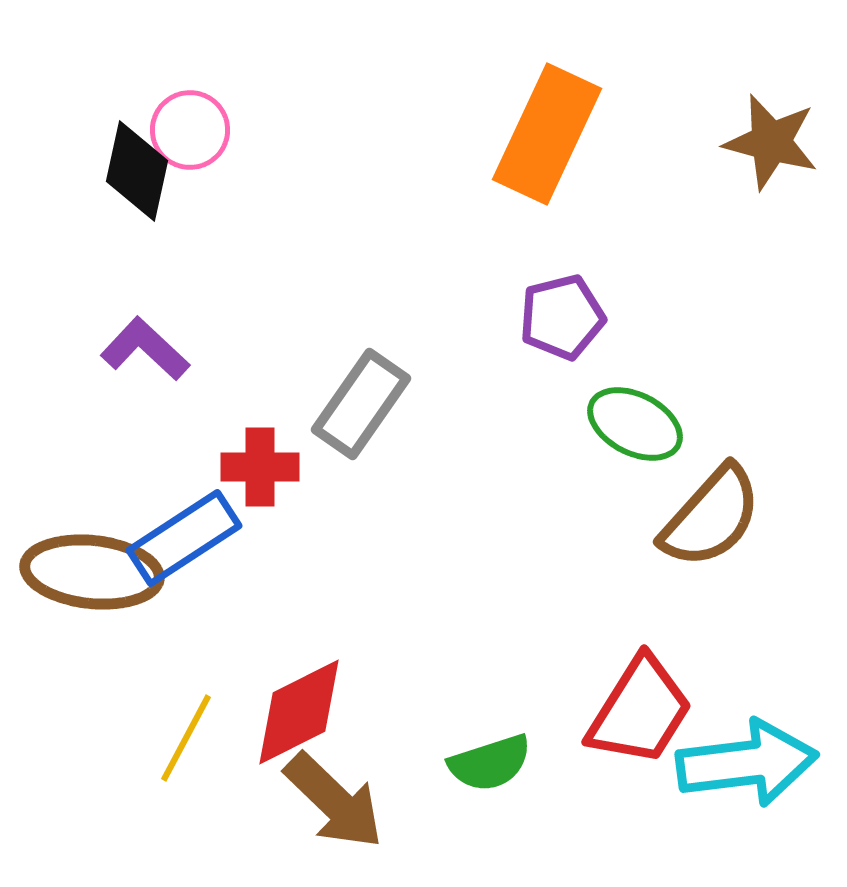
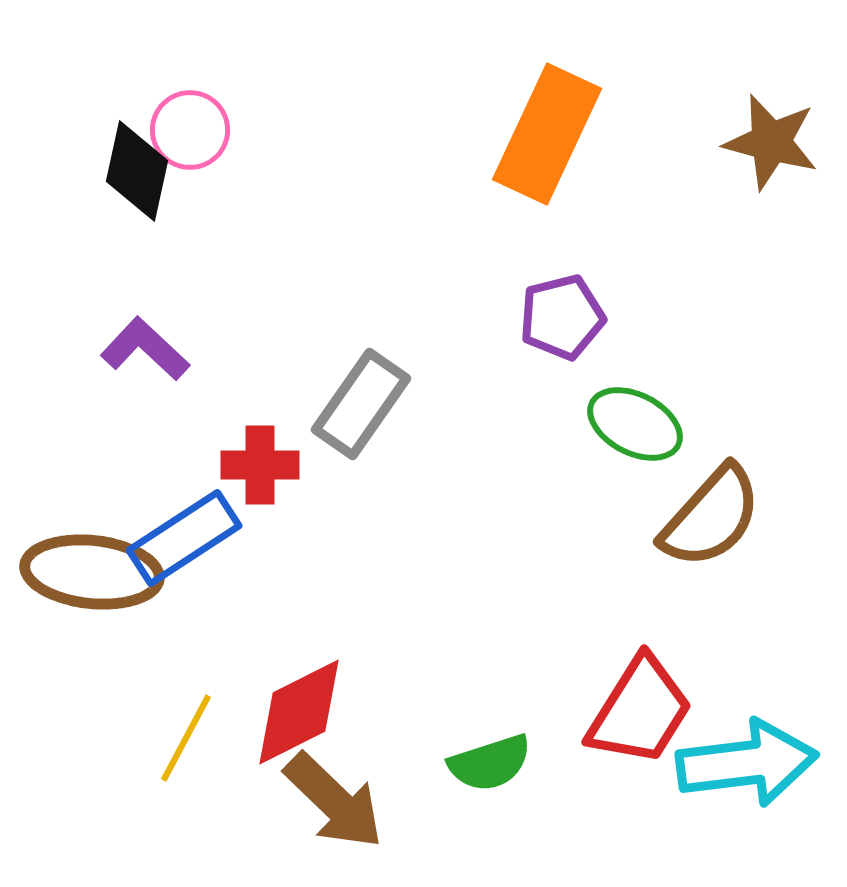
red cross: moved 2 px up
